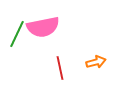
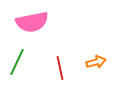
pink semicircle: moved 11 px left, 5 px up
green line: moved 28 px down
